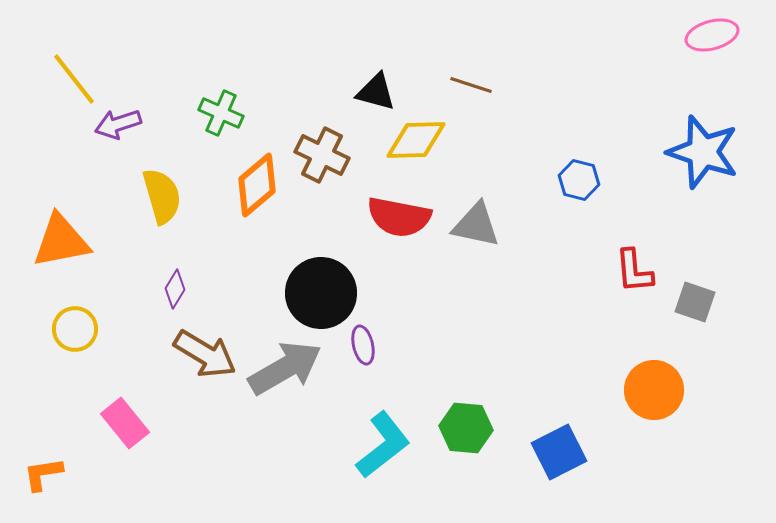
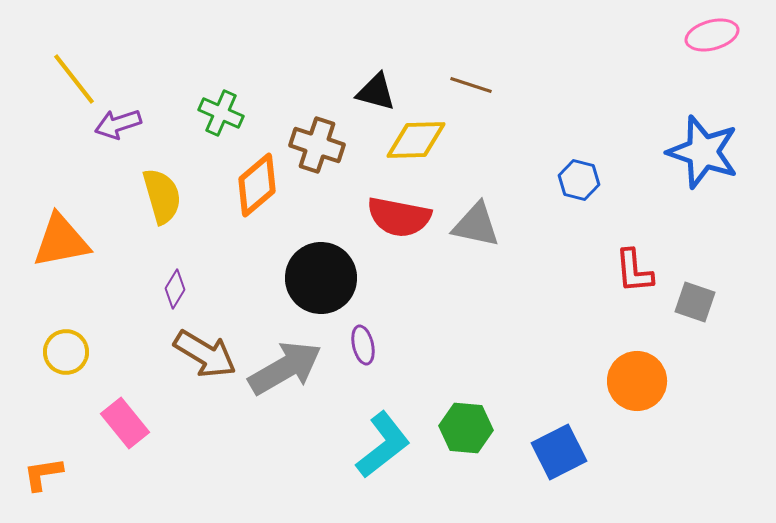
brown cross: moved 5 px left, 10 px up; rotated 8 degrees counterclockwise
black circle: moved 15 px up
yellow circle: moved 9 px left, 23 px down
orange circle: moved 17 px left, 9 px up
